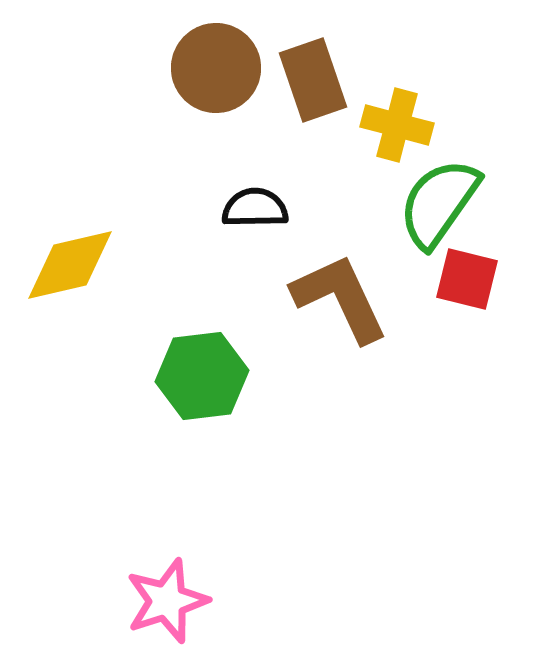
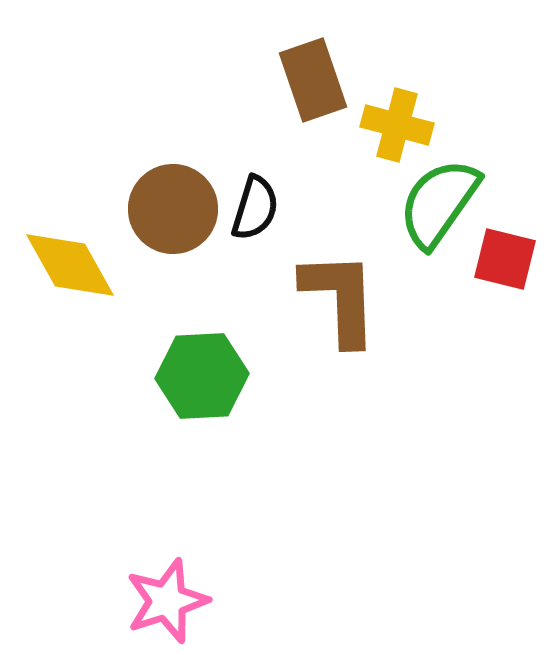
brown circle: moved 43 px left, 141 px down
black semicircle: rotated 108 degrees clockwise
yellow diamond: rotated 74 degrees clockwise
red square: moved 38 px right, 20 px up
brown L-shape: rotated 23 degrees clockwise
green hexagon: rotated 4 degrees clockwise
